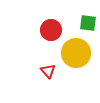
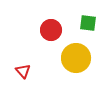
yellow circle: moved 5 px down
red triangle: moved 25 px left
